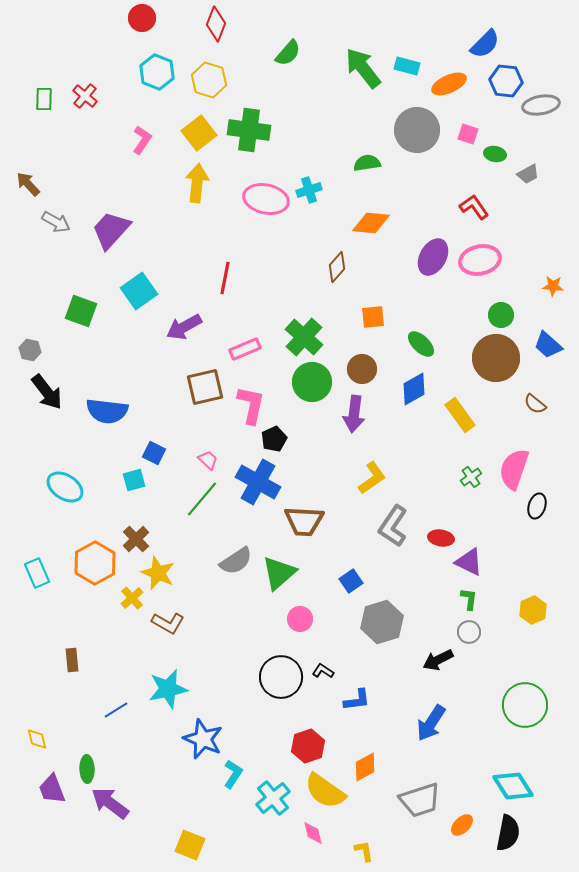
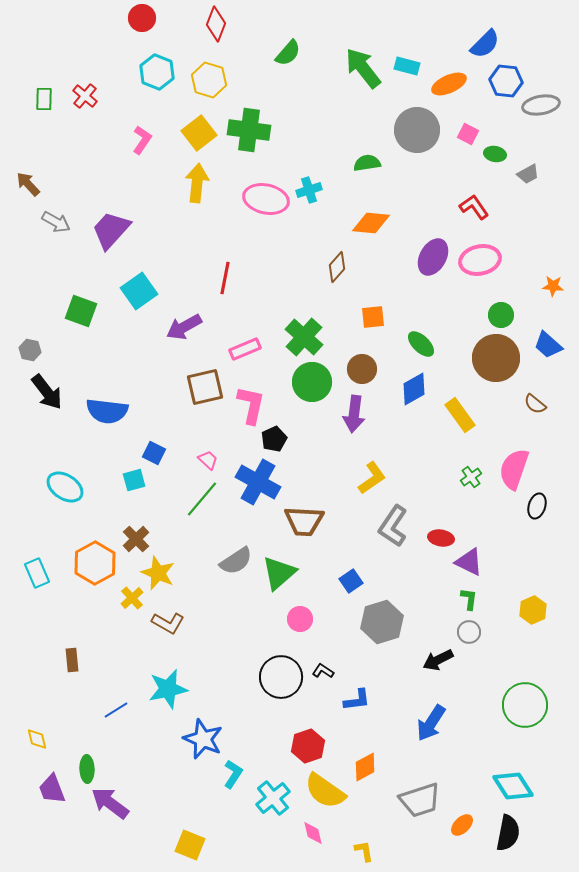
pink square at (468, 134): rotated 10 degrees clockwise
